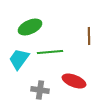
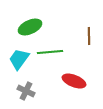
gray cross: moved 14 px left, 1 px down; rotated 18 degrees clockwise
